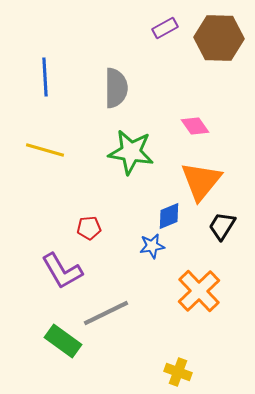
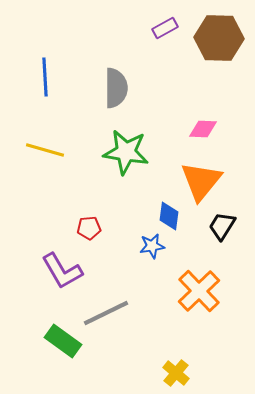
pink diamond: moved 8 px right, 3 px down; rotated 52 degrees counterclockwise
green star: moved 5 px left
blue diamond: rotated 60 degrees counterclockwise
yellow cross: moved 2 px left, 1 px down; rotated 20 degrees clockwise
